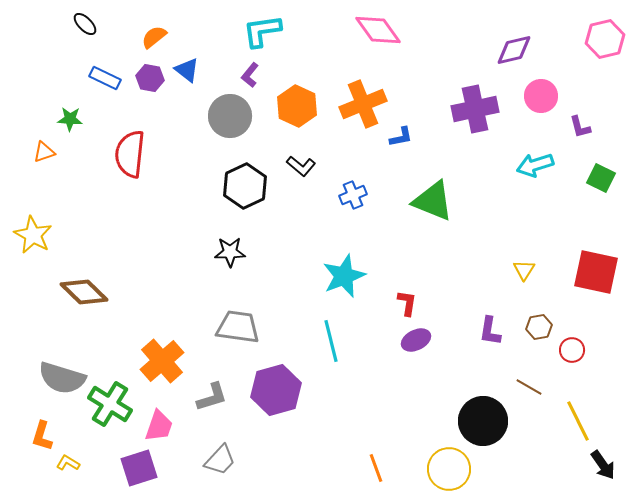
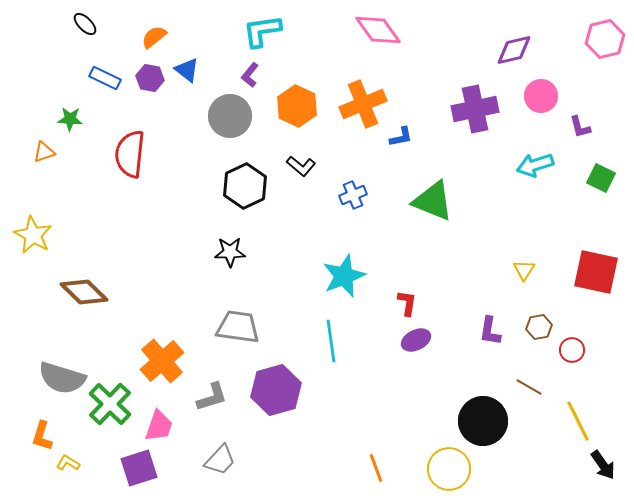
cyan line at (331, 341): rotated 6 degrees clockwise
green cross at (110, 404): rotated 12 degrees clockwise
